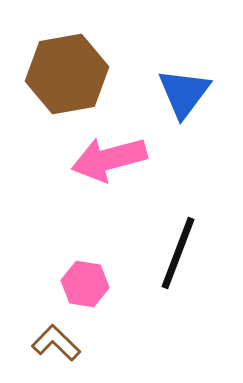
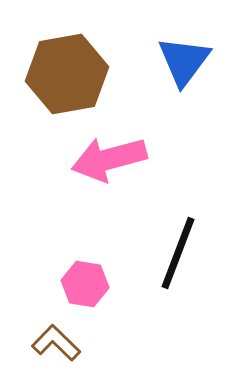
blue triangle: moved 32 px up
